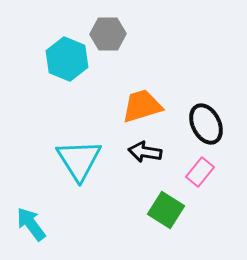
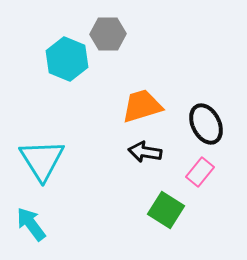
cyan triangle: moved 37 px left
